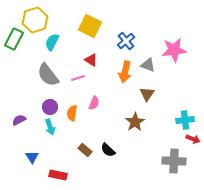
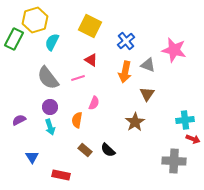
pink star: rotated 20 degrees clockwise
gray semicircle: moved 3 px down
orange semicircle: moved 5 px right, 7 px down
red rectangle: moved 3 px right
